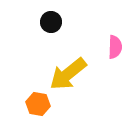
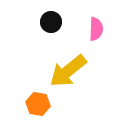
pink semicircle: moved 19 px left, 18 px up
yellow arrow: moved 3 px up
